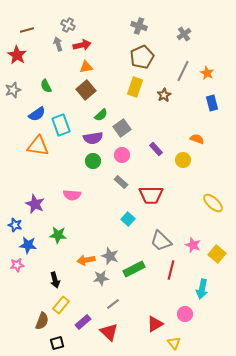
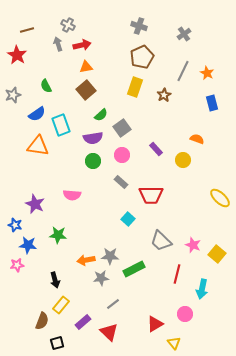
gray star at (13, 90): moved 5 px down
yellow ellipse at (213, 203): moved 7 px right, 5 px up
gray star at (110, 256): rotated 18 degrees counterclockwise
red line at (171, 270): moved 6 px right, 4 px down
